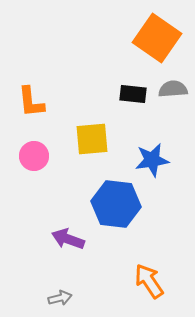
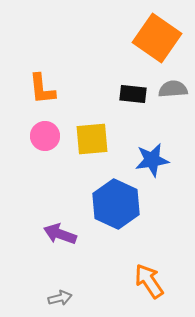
orange L-shape: moved 11 px right, 13 px up
pink circle: moved 11 px right, 20 px up
blue hexagon: rotated 18 degrees clockwise
purple arrow: moved 8 px left, 5 px up
